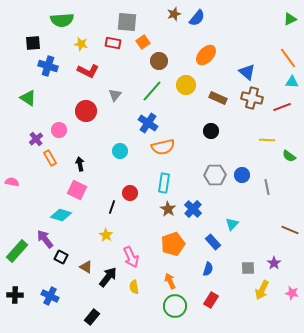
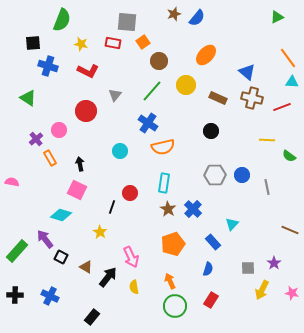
green triangle at (290, 19): moved 13 px left, 2 px up
green semicircle at (62, 20): rotated 65 degrees counterclockwise
yellow star at (106, 235): moved 6 px left, 3 px up
